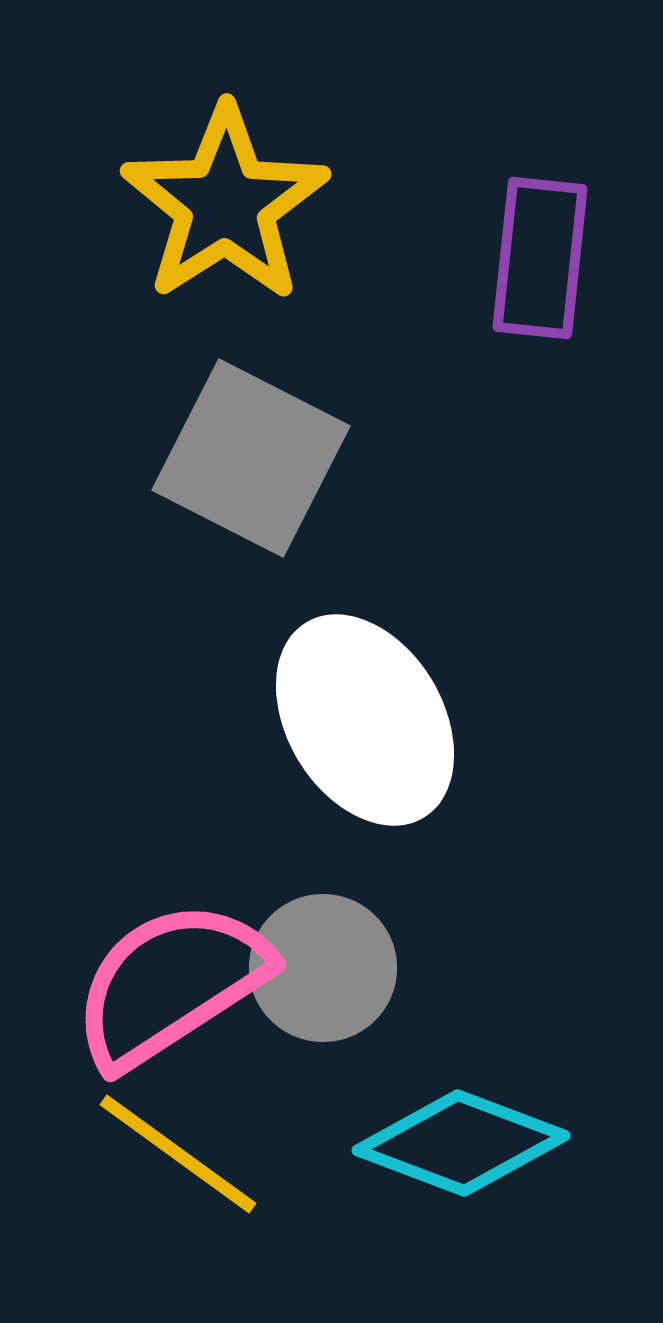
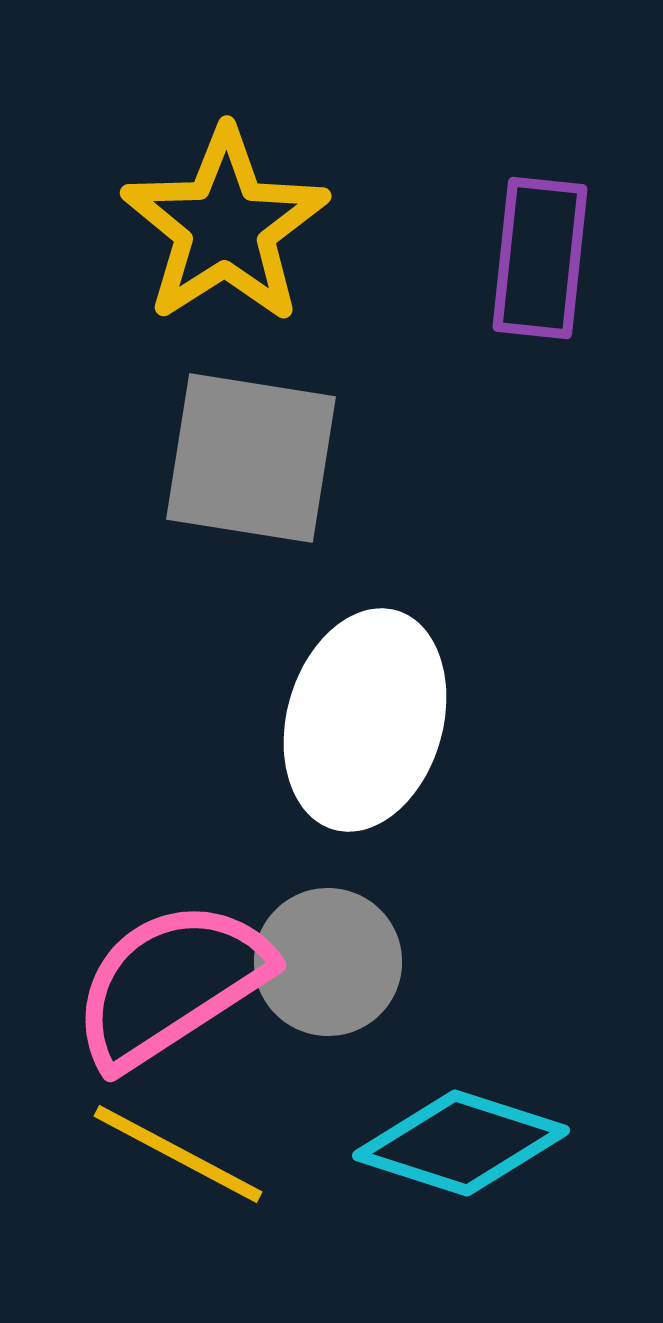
yellow star: moved 22 px down
gray square: rotated 18 degrees counterclockwise
white ellipse: rotated 47 degrees clockwise
gray circle: moved 5 px right, 6 px up
cyan diamond: rotated 3 degrees counterclockwise
yellow line: rotated 8 degrees counterclockwise
